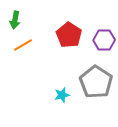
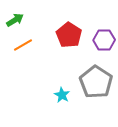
green arrow: rotated 132 degrees counterclockwise
cyan star: rotated 28 degrees counterclockwise
